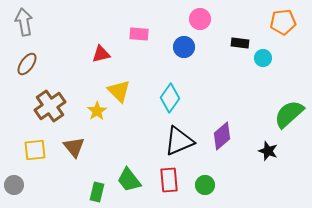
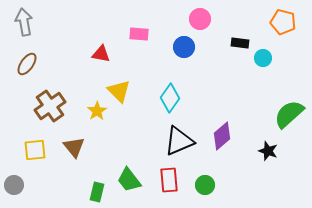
orange pentagon: rotated 20 degrees clockwise
red triangle: rotated 24 degrees clockwise
